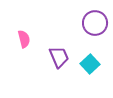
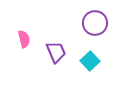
purple trapezoid: moved 3 px left, 5 px up
cyan square: moved 3 px up
